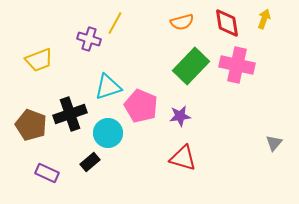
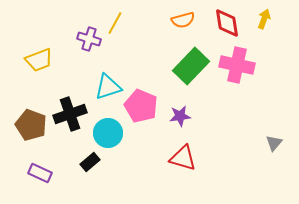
orange semicircle: moved 1 px right, 2 px up
purple rectangle: moved 7 px left
